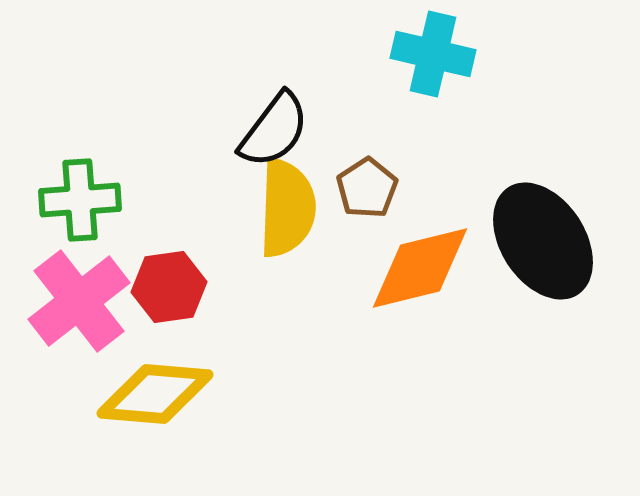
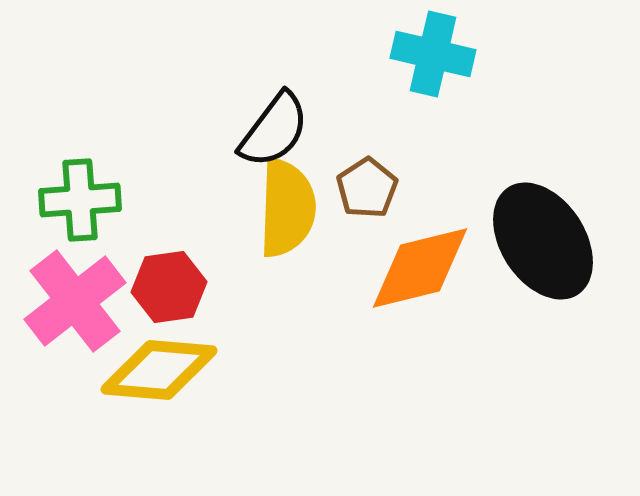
pink cross: moved 4 px left
yellow diamond: moved 4 px right, 24 px up
